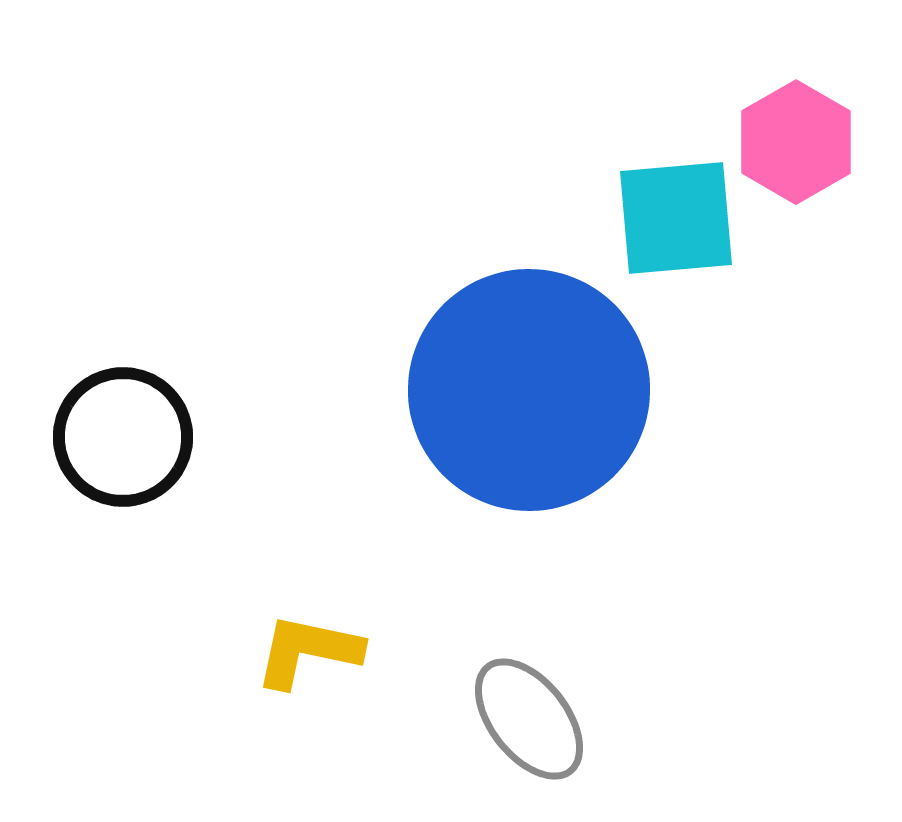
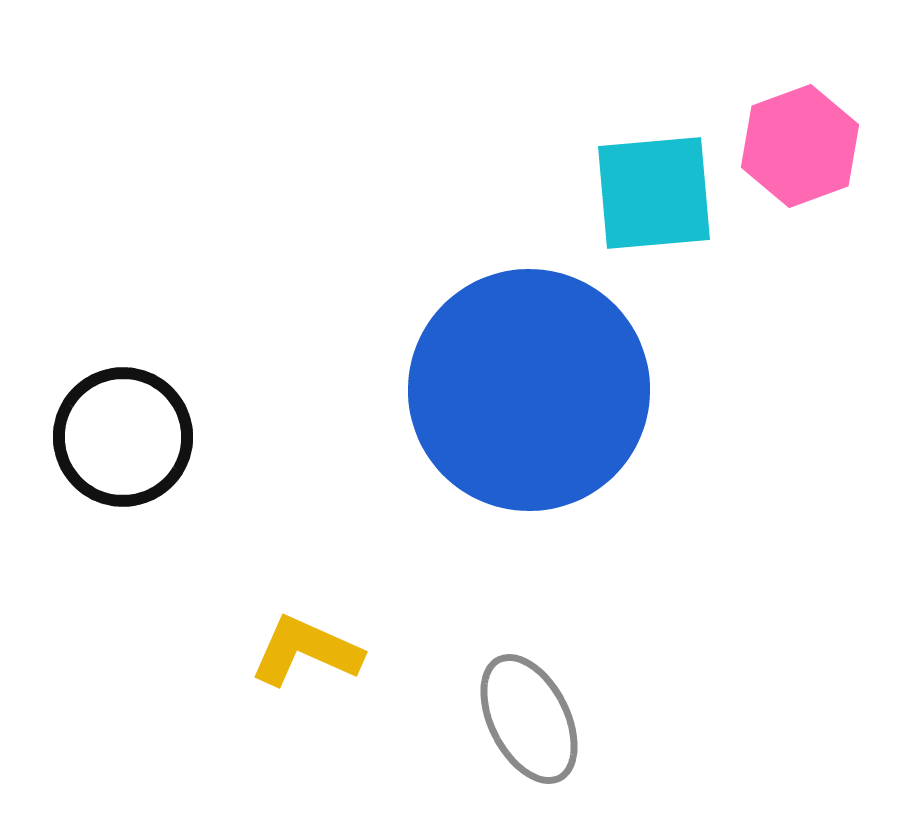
pink hexagon: moved 4 px right, 4 px down; rotated 10 degrees clockwise
cyan square: moved 22 px left, 25 px up
yellow L-shape: moved 2 px left; rotated 12 degrees clockwise
gray ellipse: rotated 11 degrees clockwise
